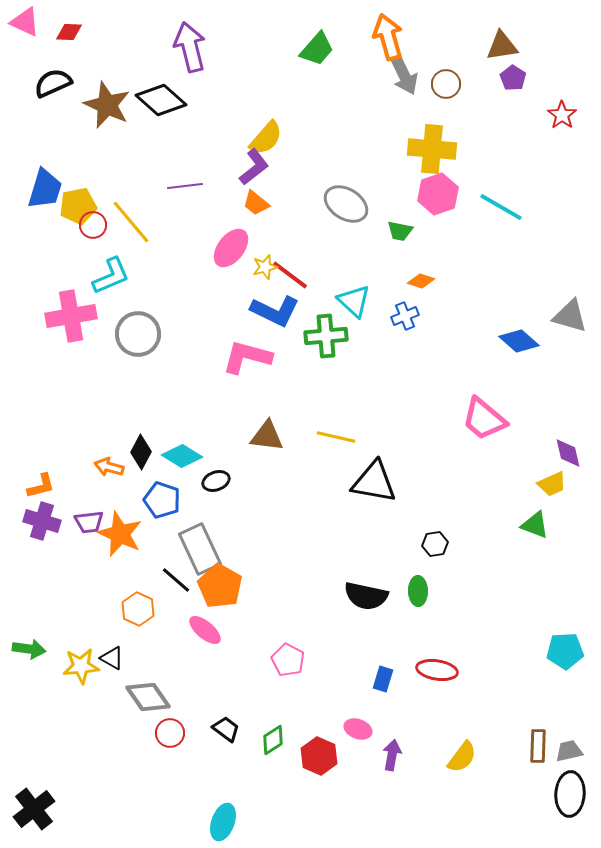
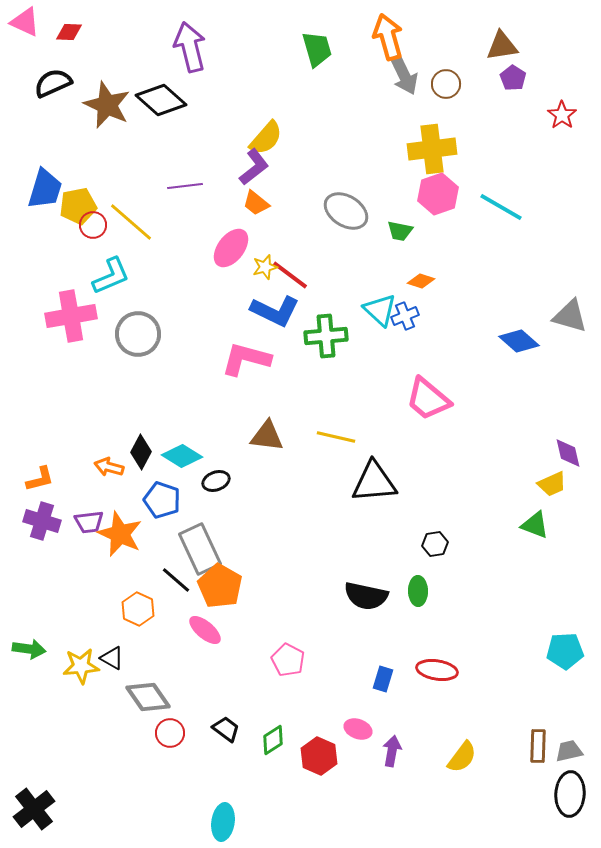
green trapezoid at (317, 49): rotated 57 degrees counterclockwise
yellow cross at (432, 149): rotated 12 degrees counterclockwise
gray ellipse at (346, 204): moved 7 px down
yellow line at (131, 222): rotated 9 degrees counterclockwise
cyan triangle at (354, 301): moved 26 px right, 9 px down
pink L-shape at (247, 357): moved 1 px left, 2 px down
pink trapezoid at (484, 419): moved 56 px left, 20 px up
black triangle at (374, 482): rotated 15 degrees counterclockwise
orange L-shape at (41, 486): moved 1 px left, 7 px up
purple arrow at (392, 755): moved 4 px up
cyan ellipse at (223, 822): rotated 12 degrees counterclockwise
